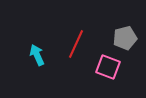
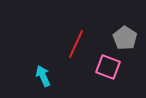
gray pentagon: rotated 25 degrees counterclockwise
cyan arrow: moved 6 px right, 21 px down
